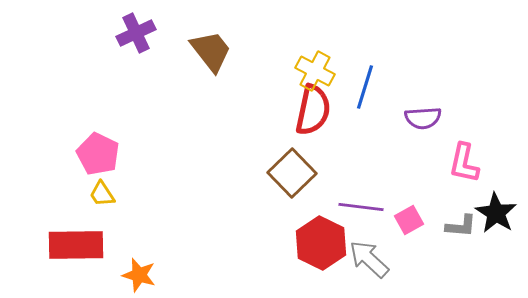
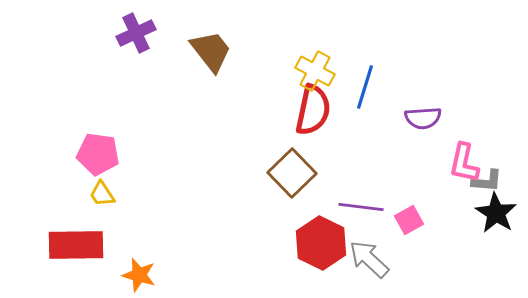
pink pentagon: rotated 18 degrees counterclockwise
gray L-shape: moved 26 px right, 45 px up
